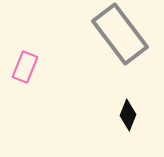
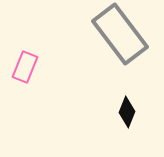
black diamond: moved 1 px left, 3 px up
